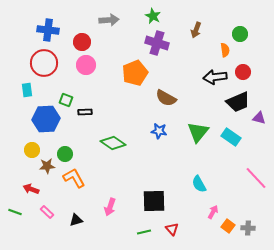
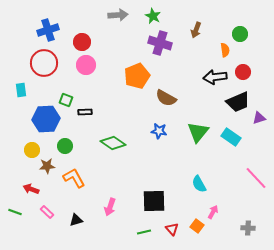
gray arrow at (109, 20): moved 9 px right, 5 px up
blue cross at (48, 30): rotated 25 degrees counterclockwise
purple cross at (157, 43): moved 3 px right
orange pentagon at (135, 73): moved 2 px right, 3 px down
cyan rectangle at (27, 90): moved 6 px left
purple triangle at (259, 118): rotated 32 degrees counterclockwise
green circle at (65, 154): moved 8 px up
orange square at (228, 226): moved 31 px left
